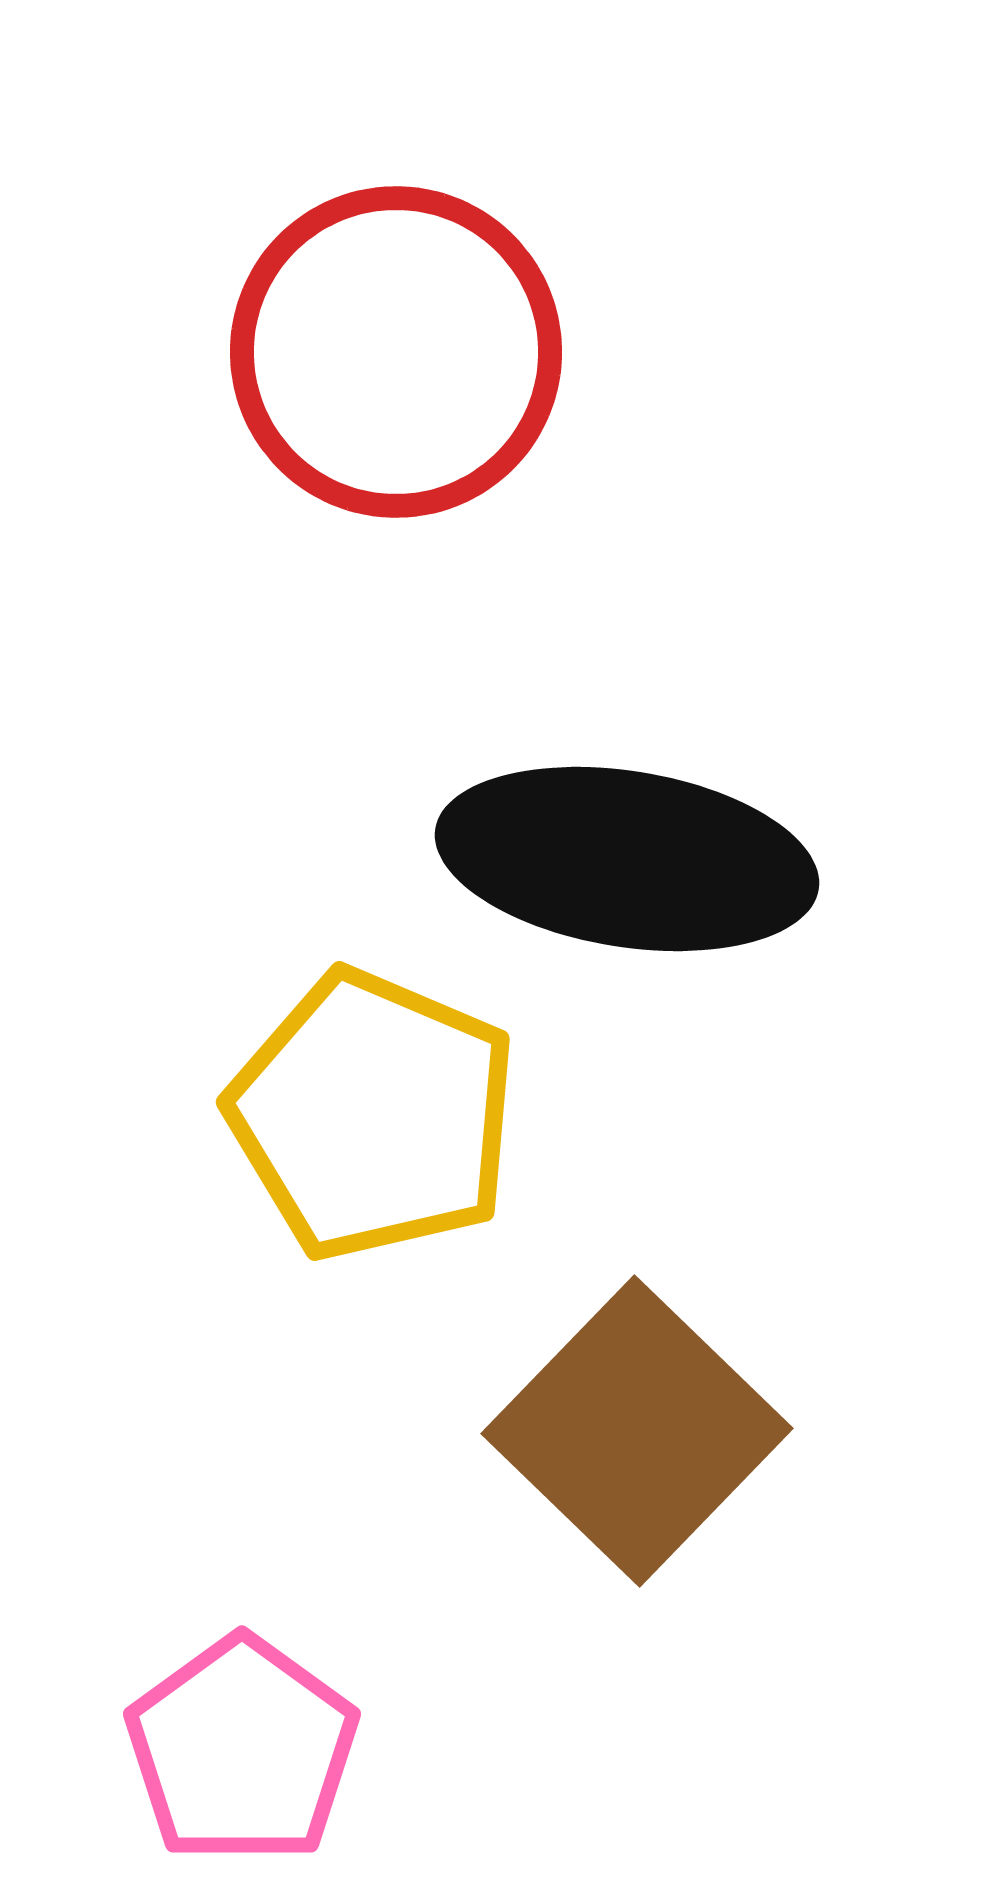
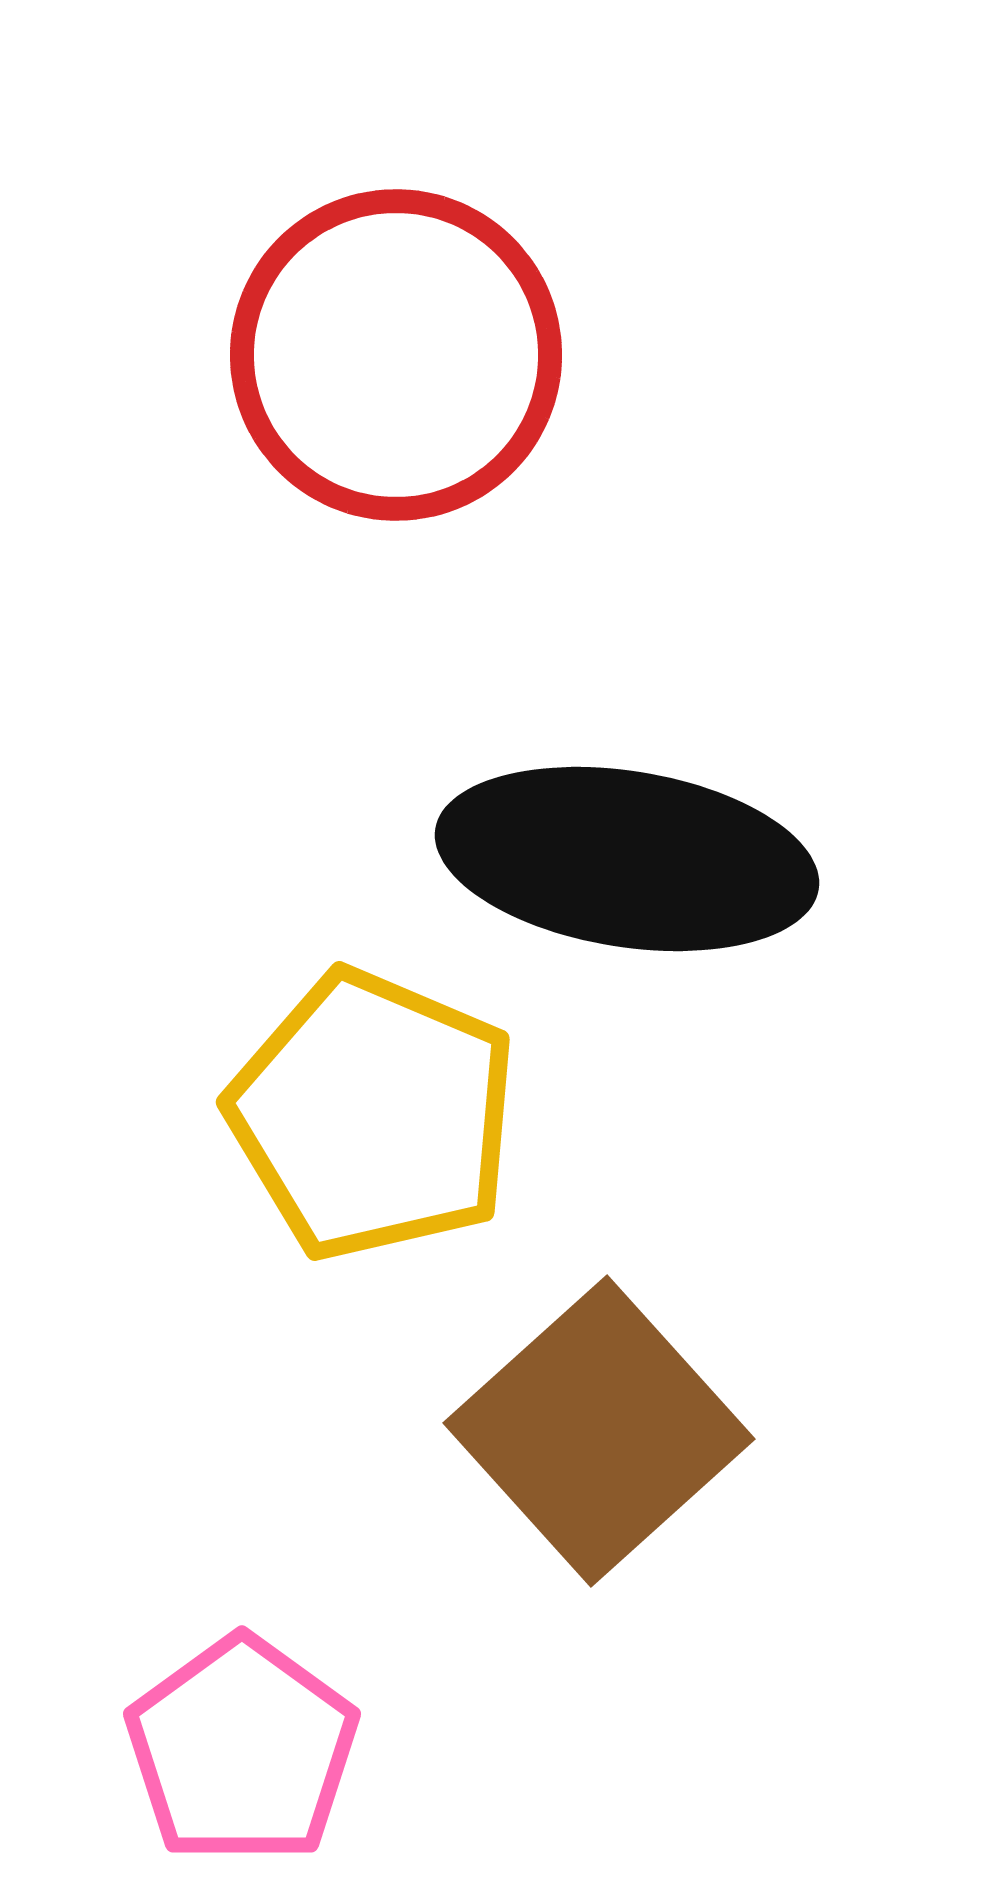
red circle: moved 3 px down
brown square: moved 38 px left; rotated 4 degrees clockwise
